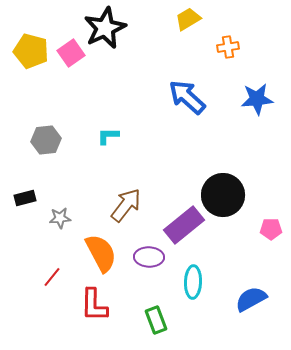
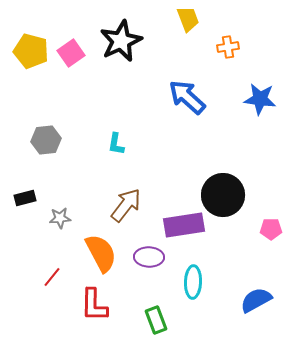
yellow trapezoid: rotated 100 degrees clockwise
black star: moved 16 px right, 13 px down
blue star: moved 3 px right; rotated 12 degrees clockwise
cyan L-shape: moved 8 px right, 8 px down; rotated 80 degrees counterclockwise
purple rectangle: rotated 30 degrees clockwise
blue semicircle: moved 5 px right, 1 px down
